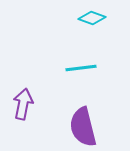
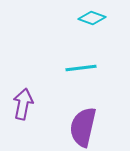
purple semicircle: rotated 27 degrees clockwise
